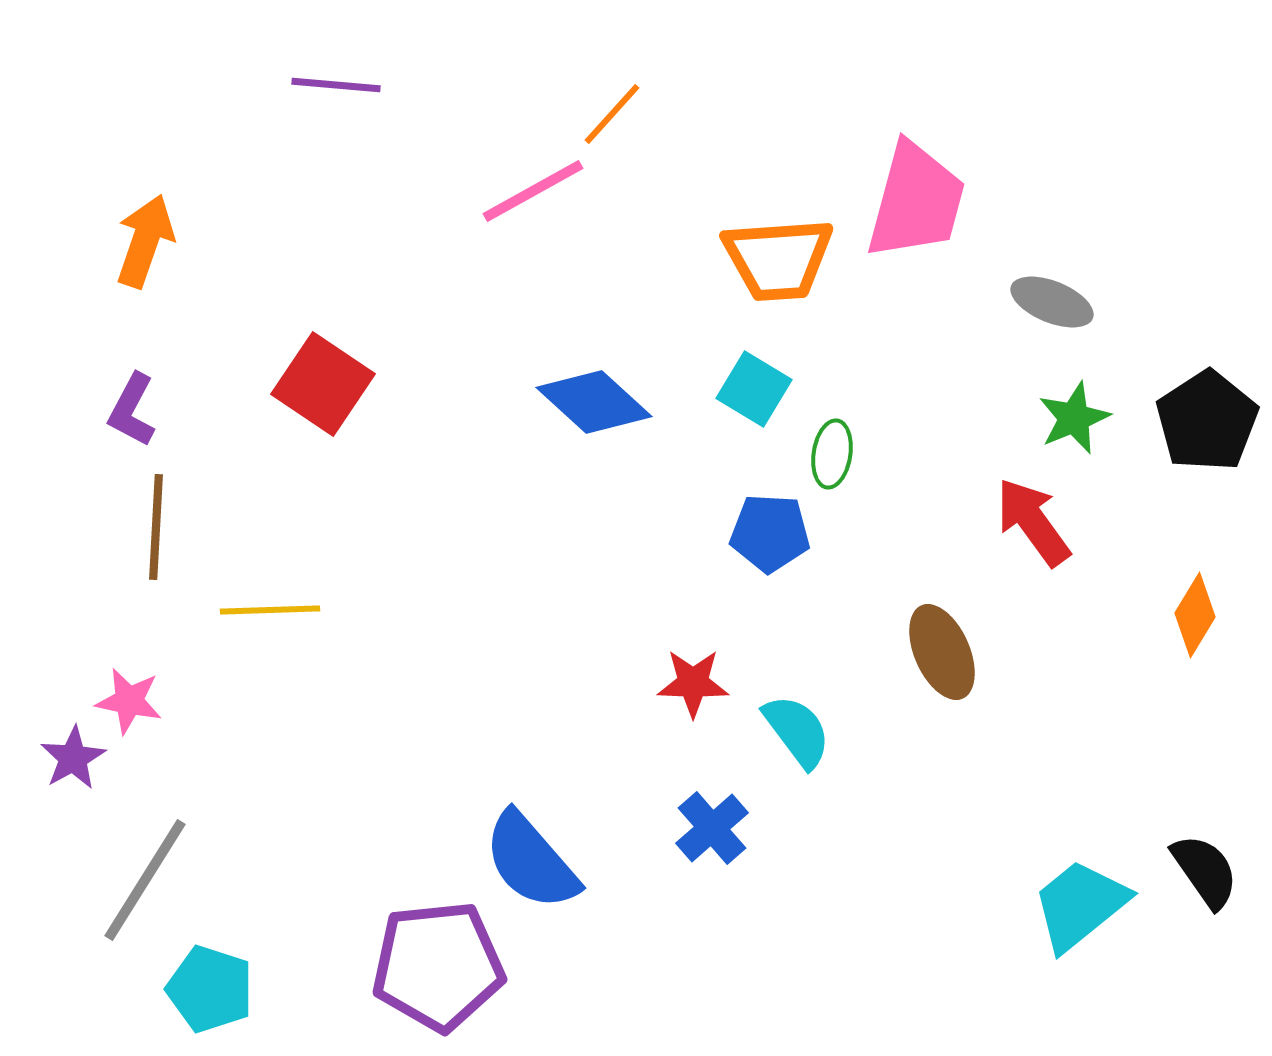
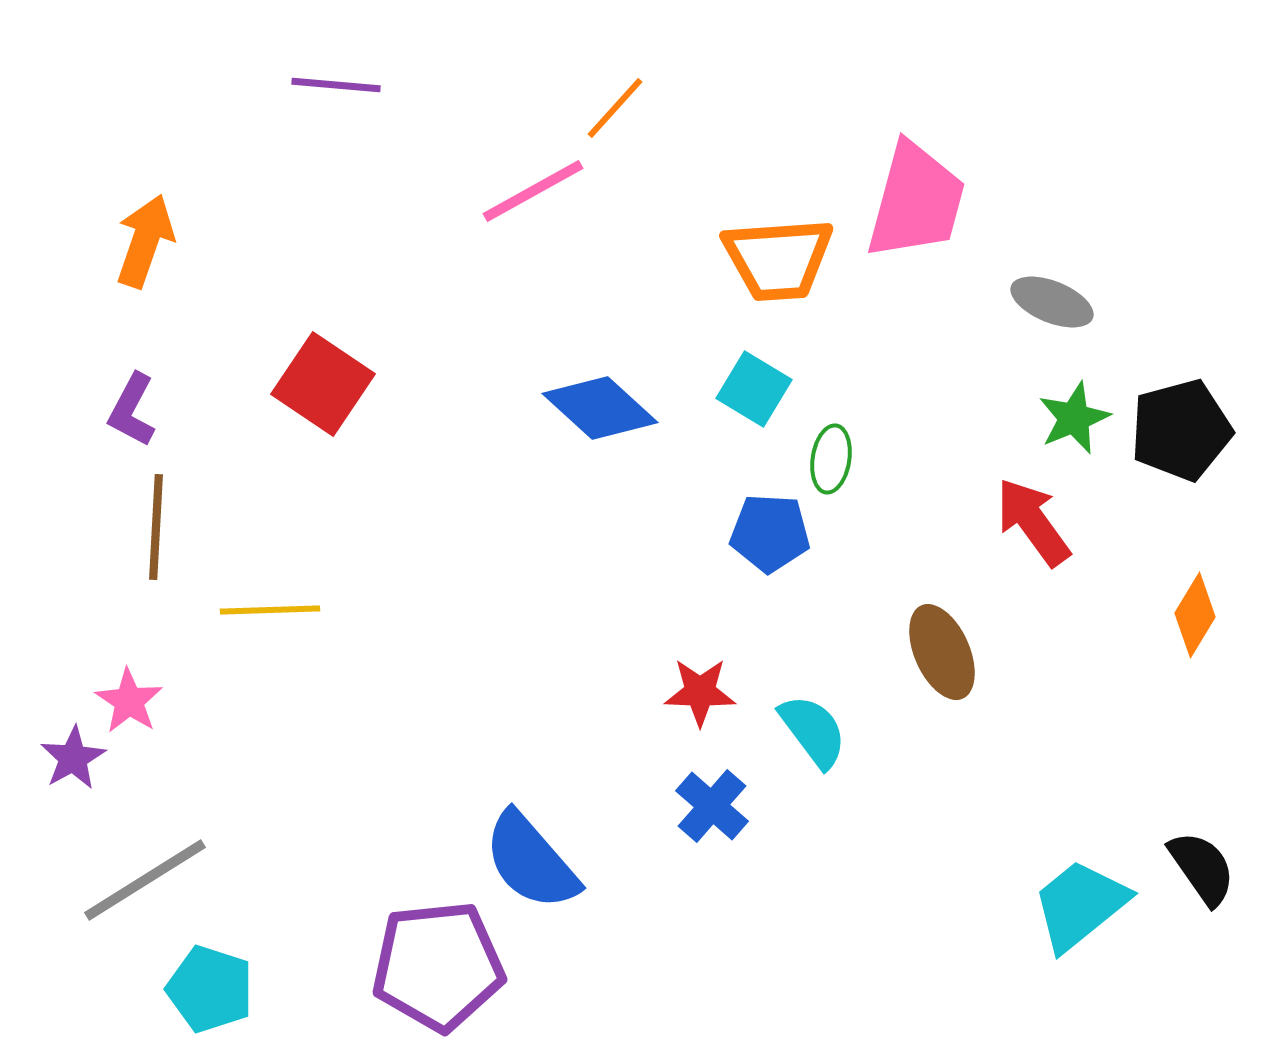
orange line: moved 3 px right, 6 px up
blue diamond: moved 6 px right, 6 px down
black pentagon: moved 26 px left, 9 px down; rotated 18 degrees clockwise
green ellipse: moved 1 px left, 5 px down
red star: moved 7 px right, 9 px down
pink star: rotated 22 degrees clockwise
cyan semicircle: moved 16 px right
blue cross: moved 22 px up; rotated 8 degrees counterclockwise
black semicircle: moved 3 px left, 3 px up
gray line: rotated 26 degrees clockwise
